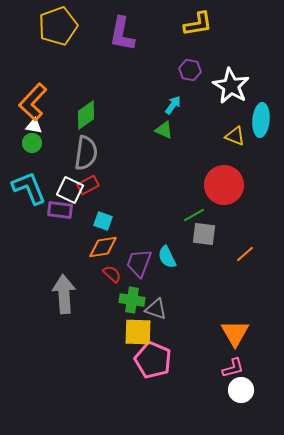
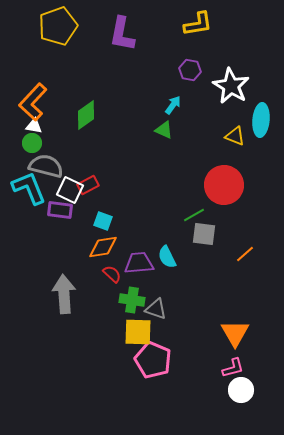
gray semicircle: moved 40 px left, 13 px down; rotated 84 degrees counterclockwise
purple trapezoid: rotated 64 degrees clockwise
